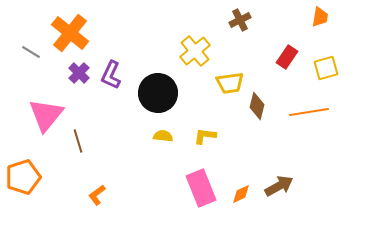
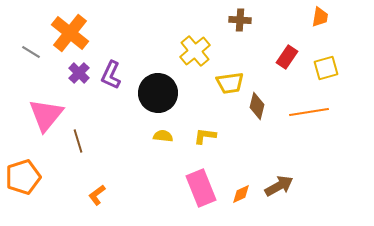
brown cross: rotated 30 degrees clockwise
